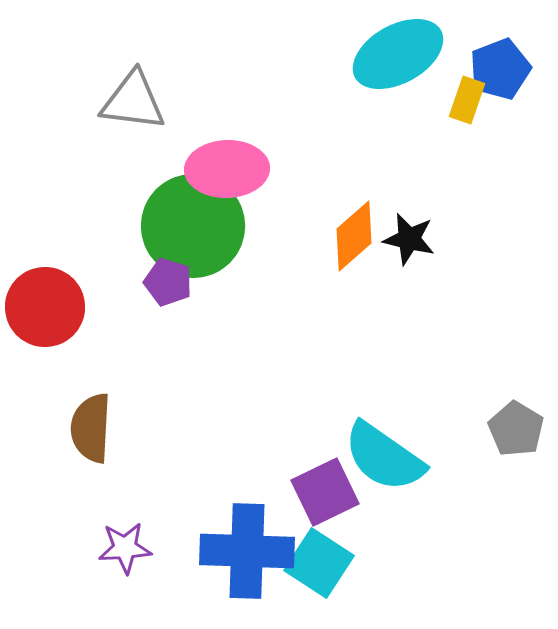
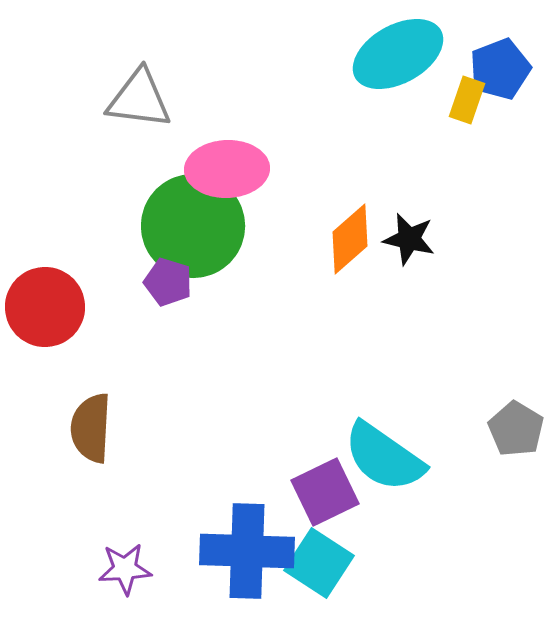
gray triangle: moved 6 px right, 2 px up
orange diamond: moved 4 px left, 3 px down
purple star: moved 21 px down
